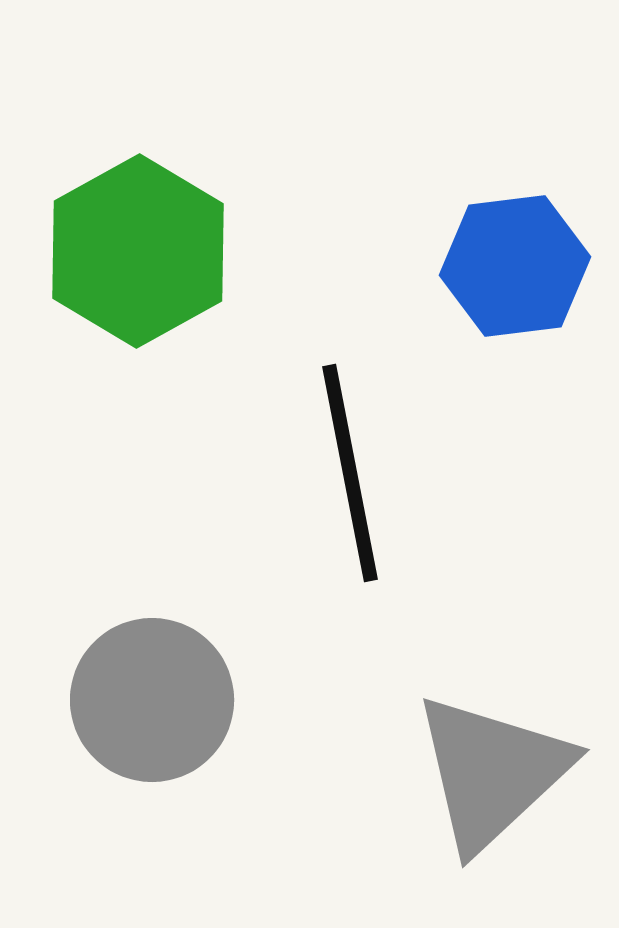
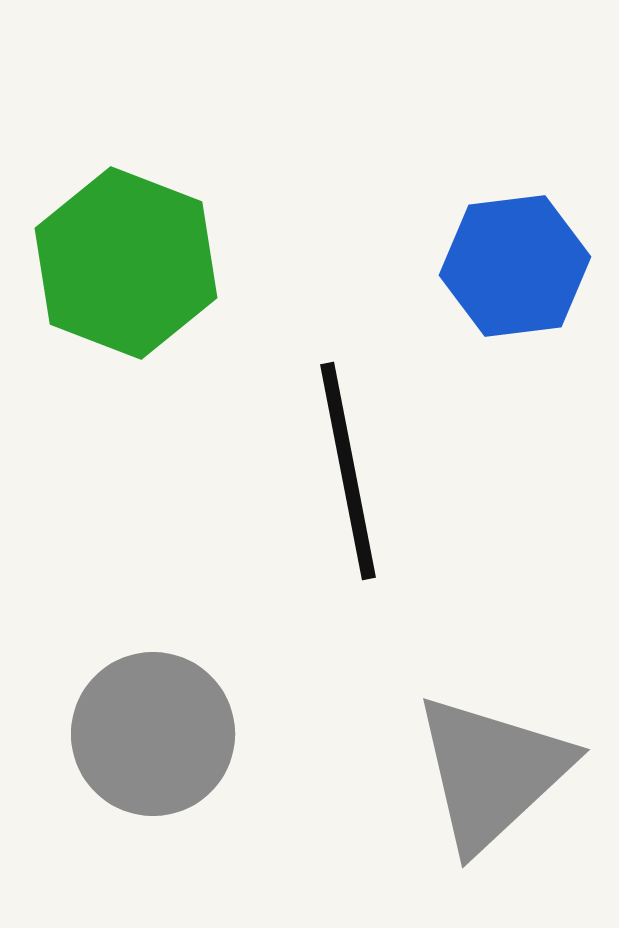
green hexagon: moved 12 px left, 12 px down; rotated 10 degrees counterclockwise
black line: moved 2 px left, 2 px up
gray circle: moved 1 px right, 34 px down
